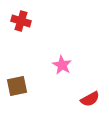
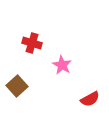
red cross: moved 11 px right, 22 px down
brown square: rotated 30 degrees counterclockwise
